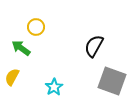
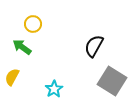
yellow circle: moved 3 px left, 3 px up
green arrow: moved 1 px right, 1 px up
gray square: rotated 12 degrees clockwise
cyan star: moved 2 px down
